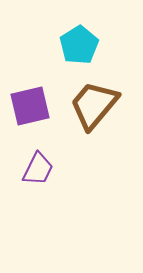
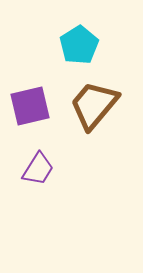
purple trapezoid: rotated 6 degrees clockwise
